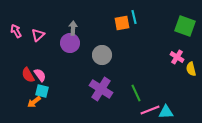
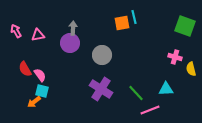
pink triangle: rotated 32 degrees clockwise
pink cross: moved 2 px left; rotated 16 degrees counterclockwise
red semicircle: moved 3 px left, 6 px up
green line: rotated 18 degrees counterclockwise
cyan triangle: moved 23 px up
